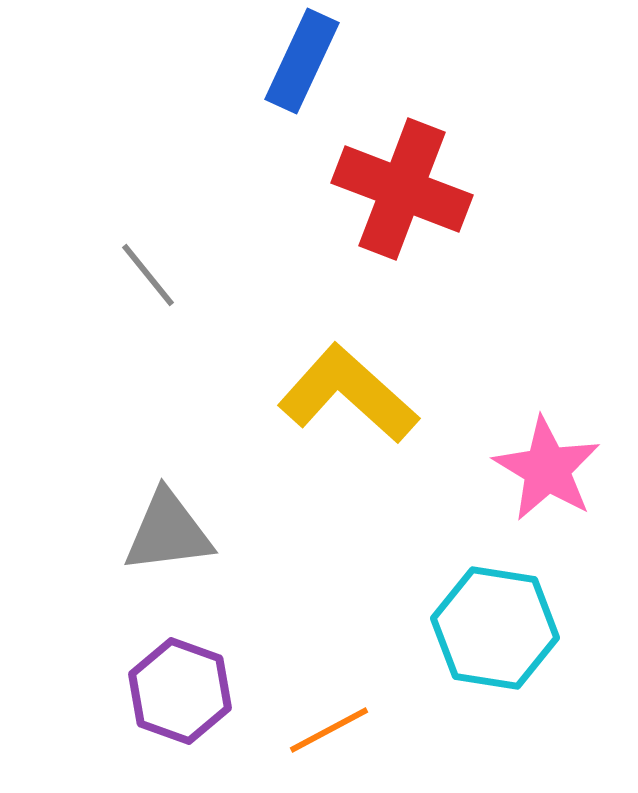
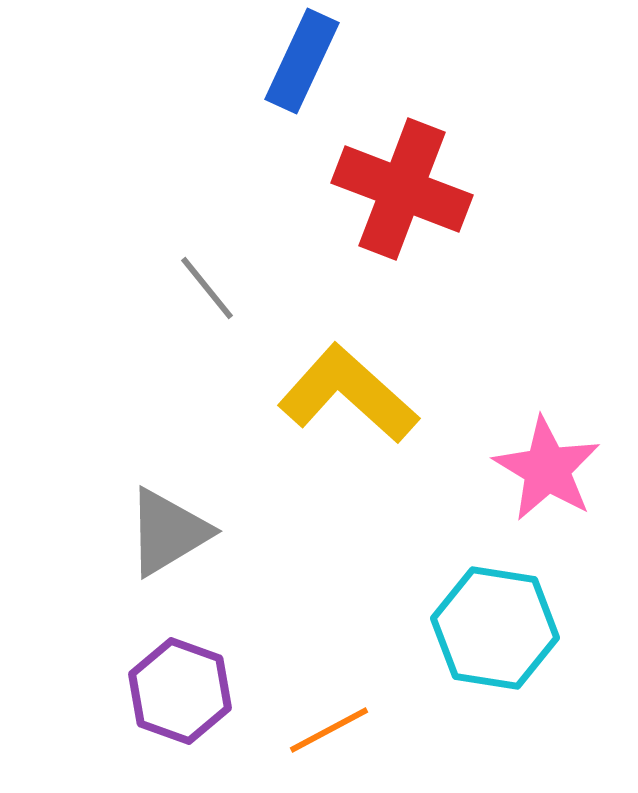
gray line: moved 59 px right, 13 px down
gray triangle: rotated 24 degrees counterclockwise
